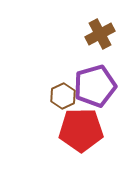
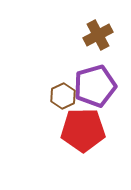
brown cross: moved 2 px left, 1 px down
red pentagon: moved 2 px right
